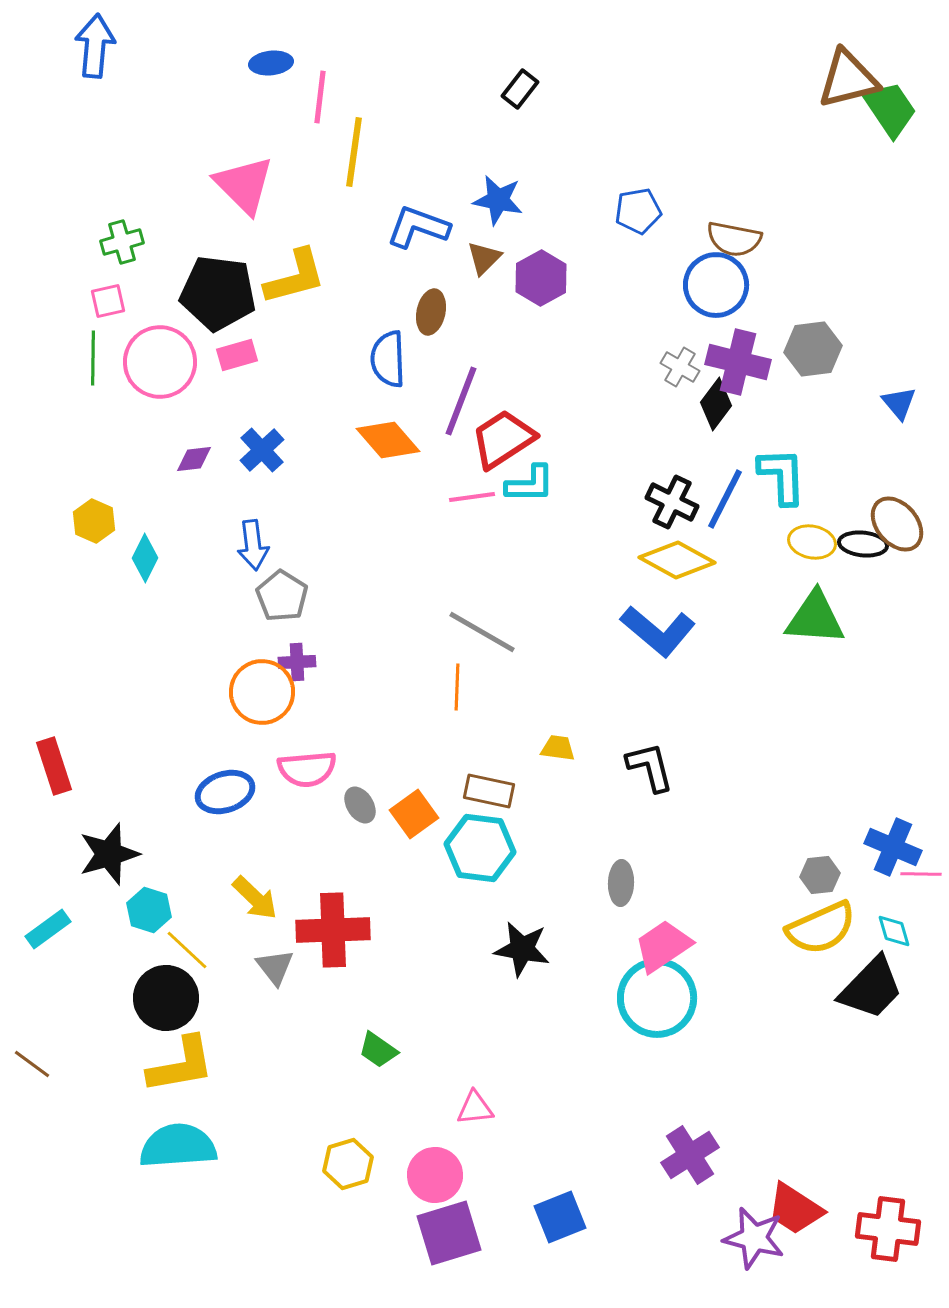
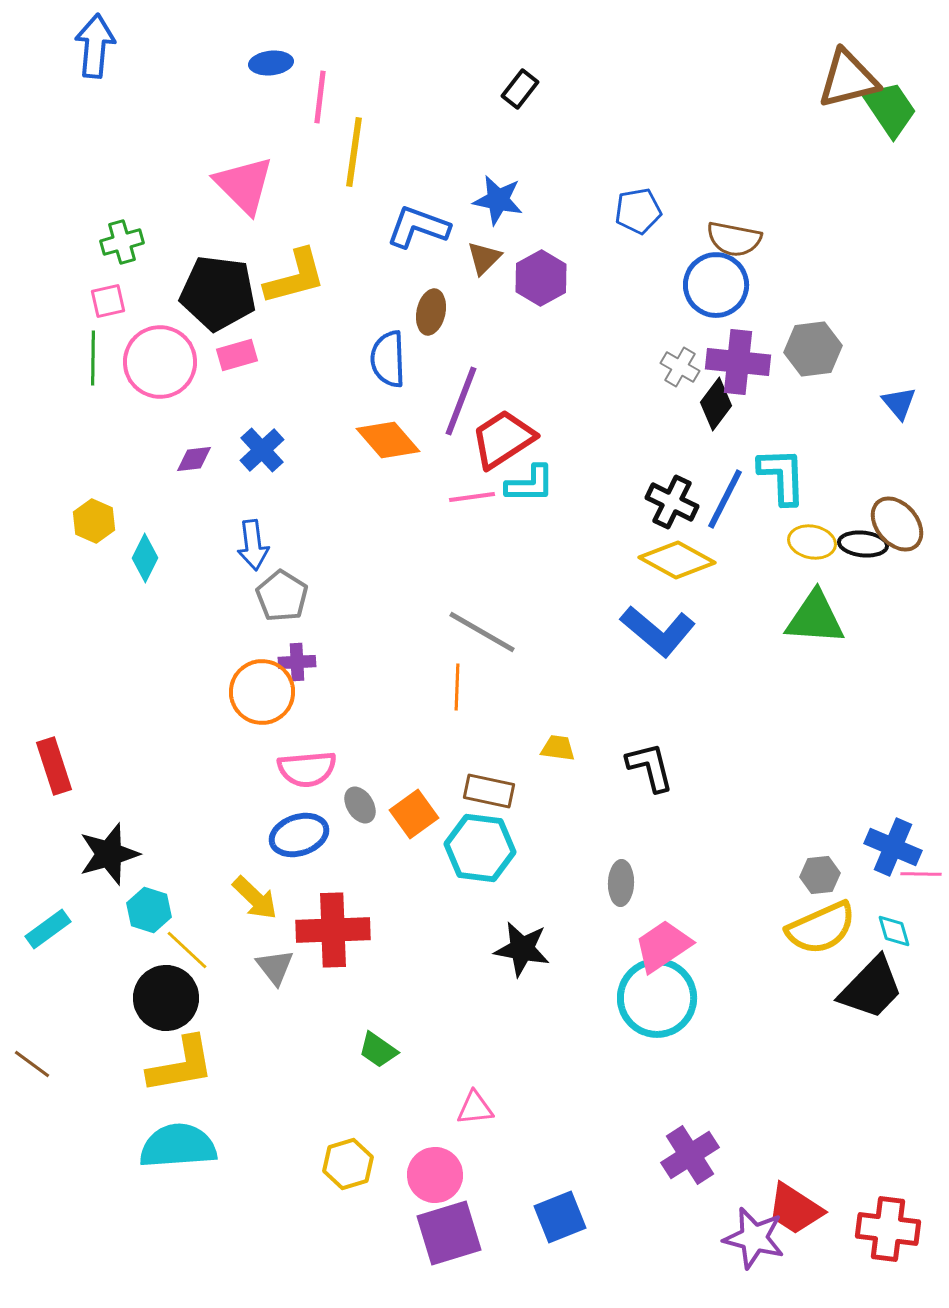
purple cross at (738, 362): rotated 8 degrees counterclockwise
blue ellipse at (225, 792): moved 74 px right, 43 px down
